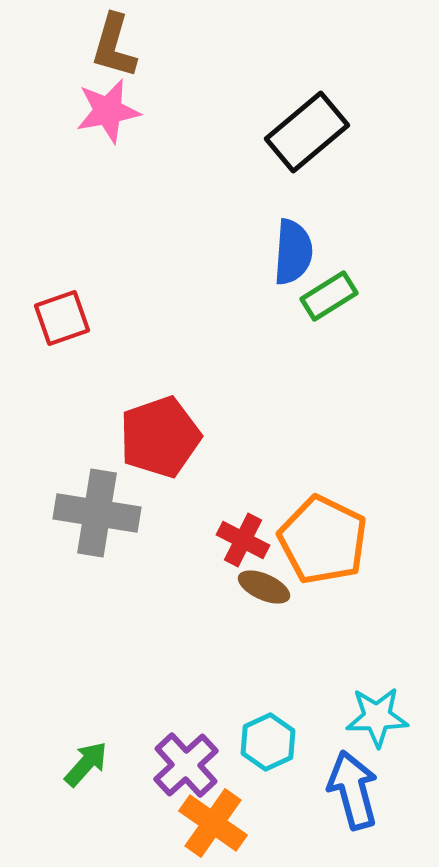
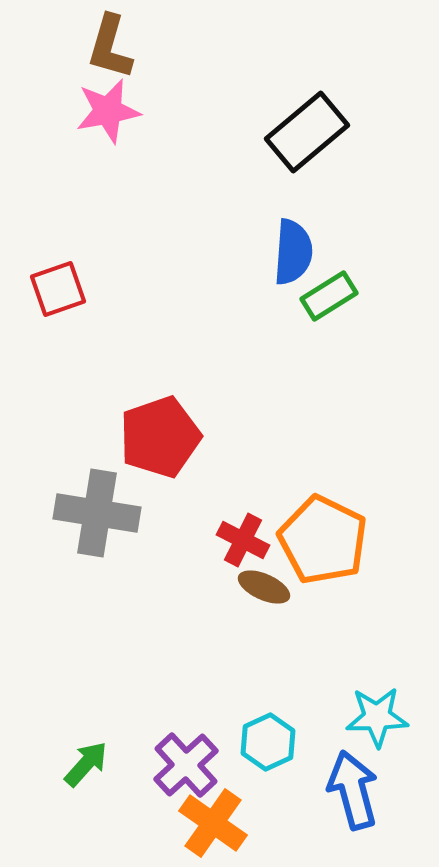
brown L-shape: moved 4 px left, 1 px down
red square: moved 4 px left, 29 px up
